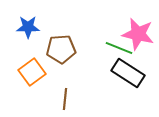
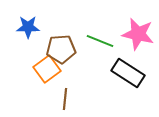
green line: moved 19 px left, 7 px up
orange square: moved 15 px right, 3 px up
